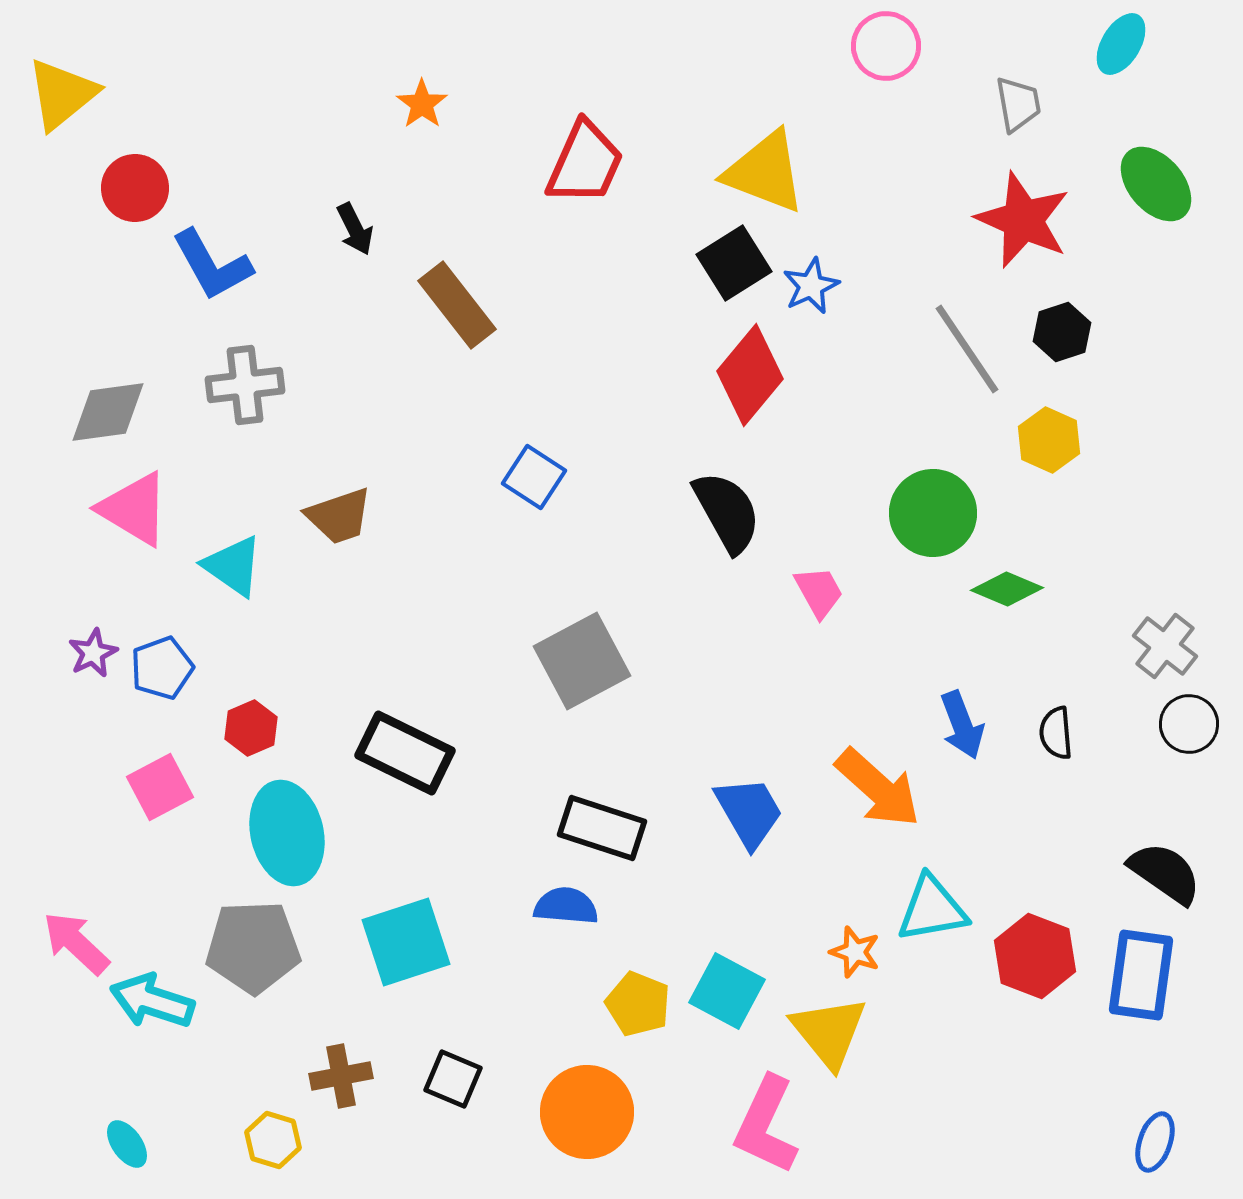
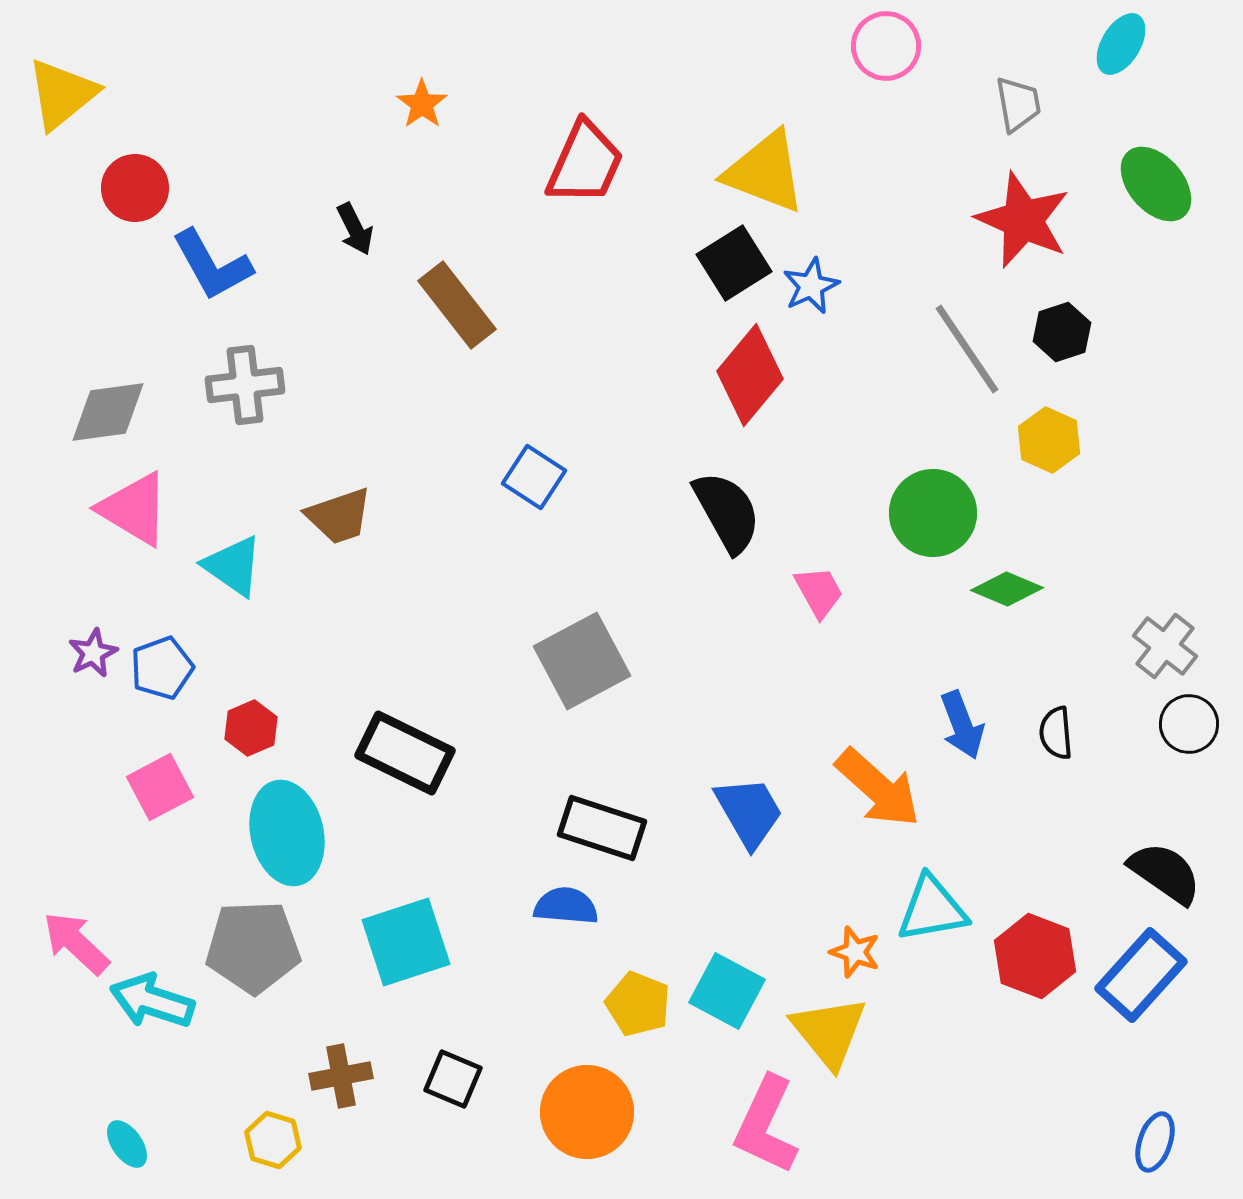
blue rectangle at (1141, 975): rotated 34 degrees clockwise
